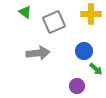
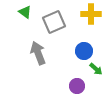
gray arrow: rotated 105 degrees counterclockwise
